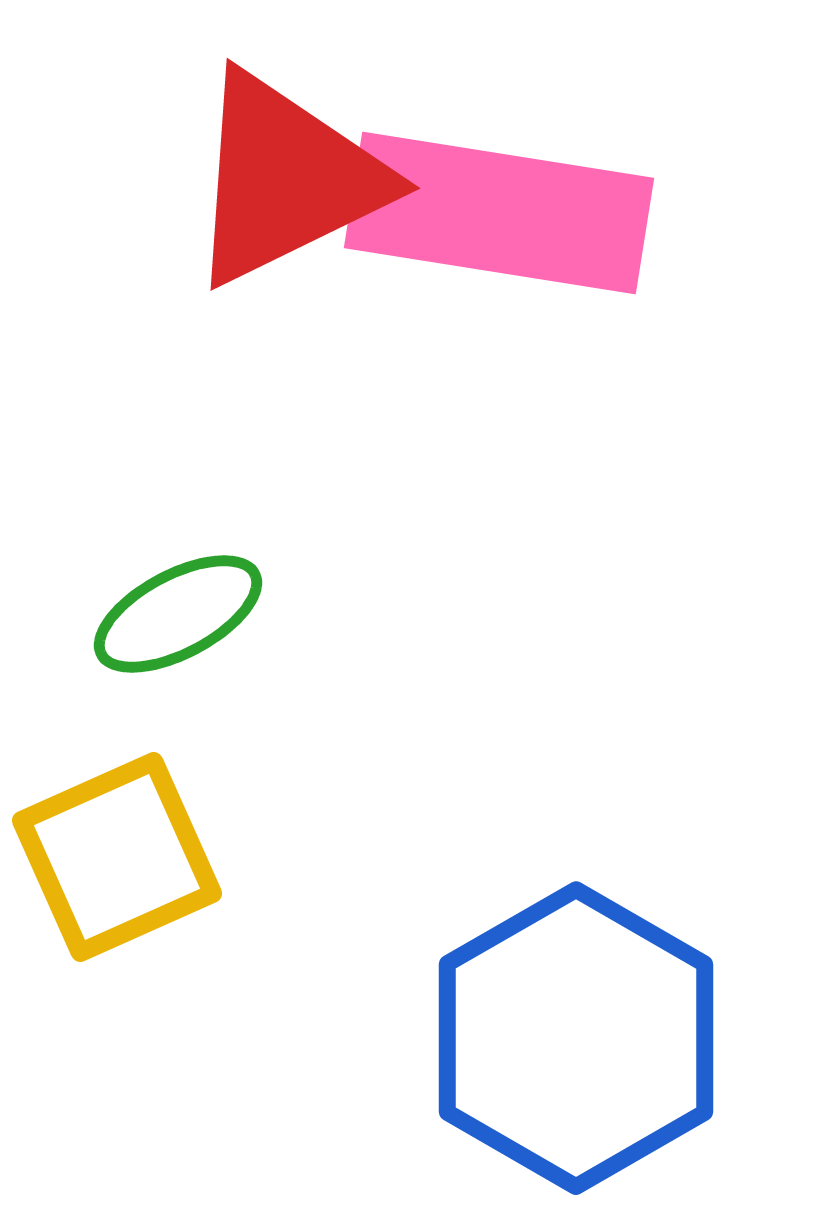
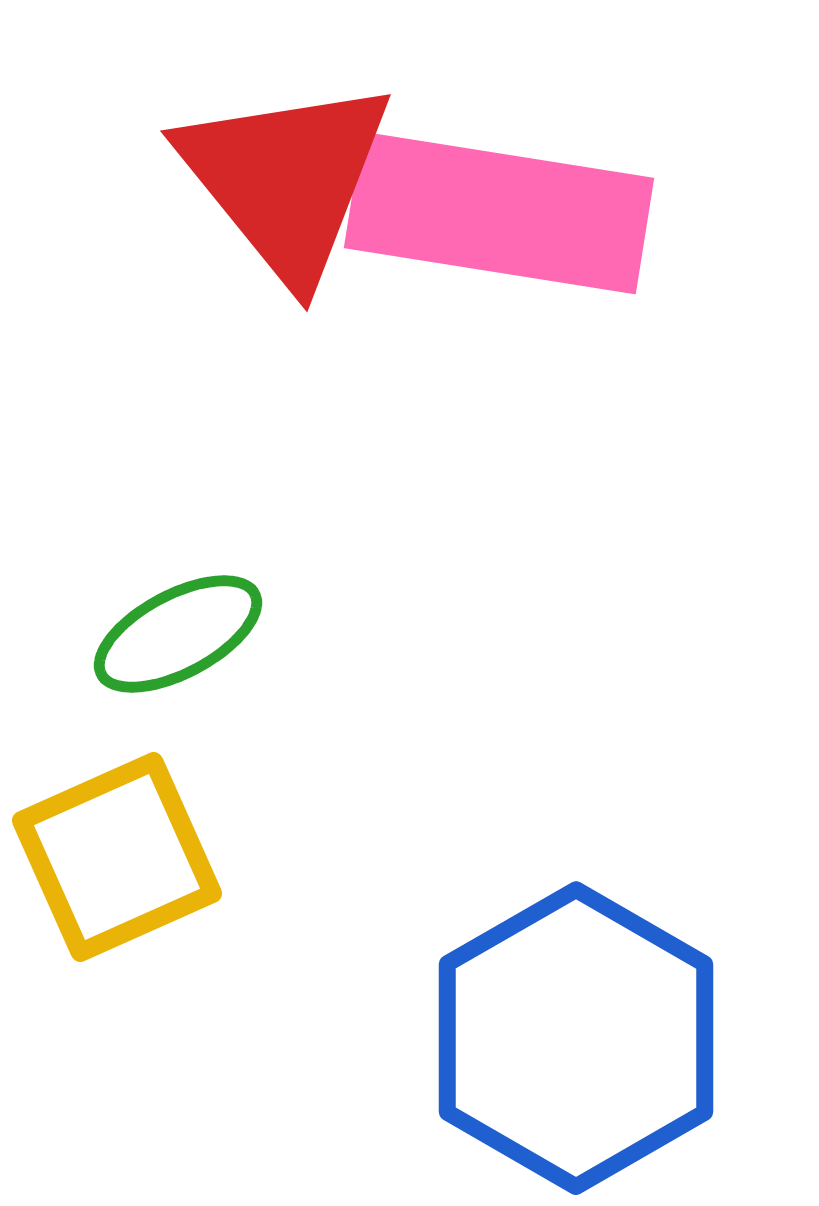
red triangle: rotated 43 degrees counterclockwise
green ellipse: moved 20 px down
